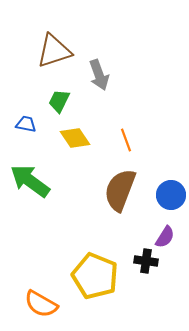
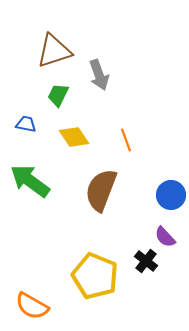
green trapezoid: moved 1 px left, 6 px up
yellow diamond: moved 1 px left, 1 px up
brown semicircle: moved 19 px left
purple semicircle: rotated 105 degrees clockwise
black cross: rotated 30 degrees clockwise
orange semicircle: moved 9 px left, 2 px down
